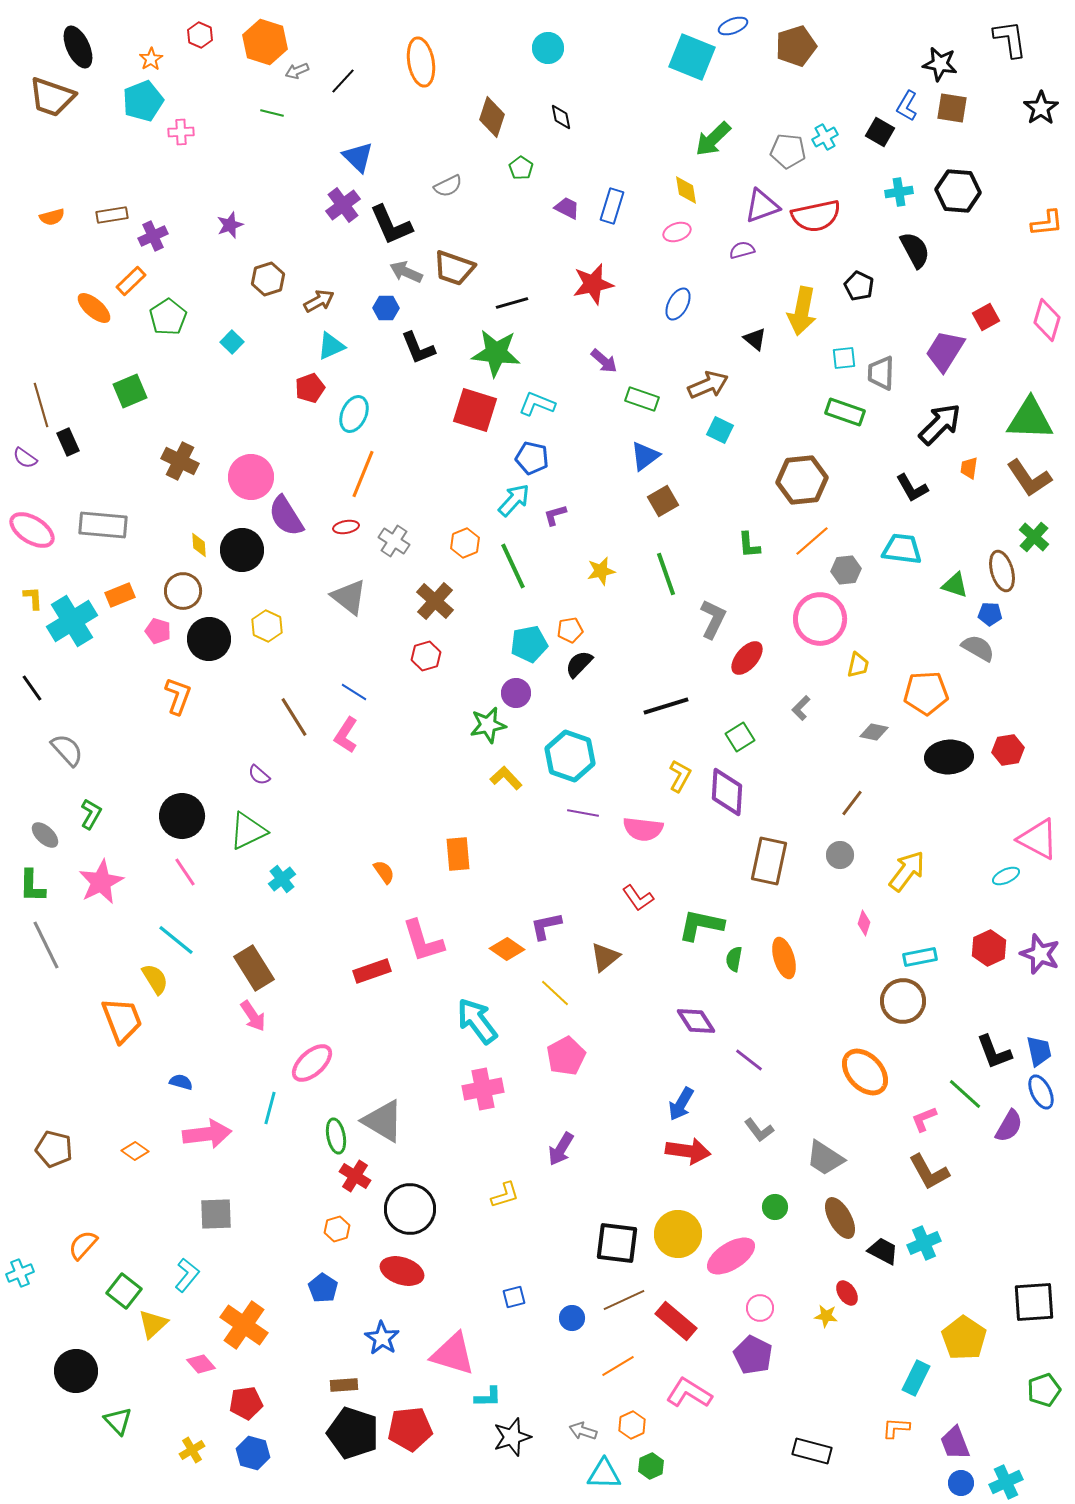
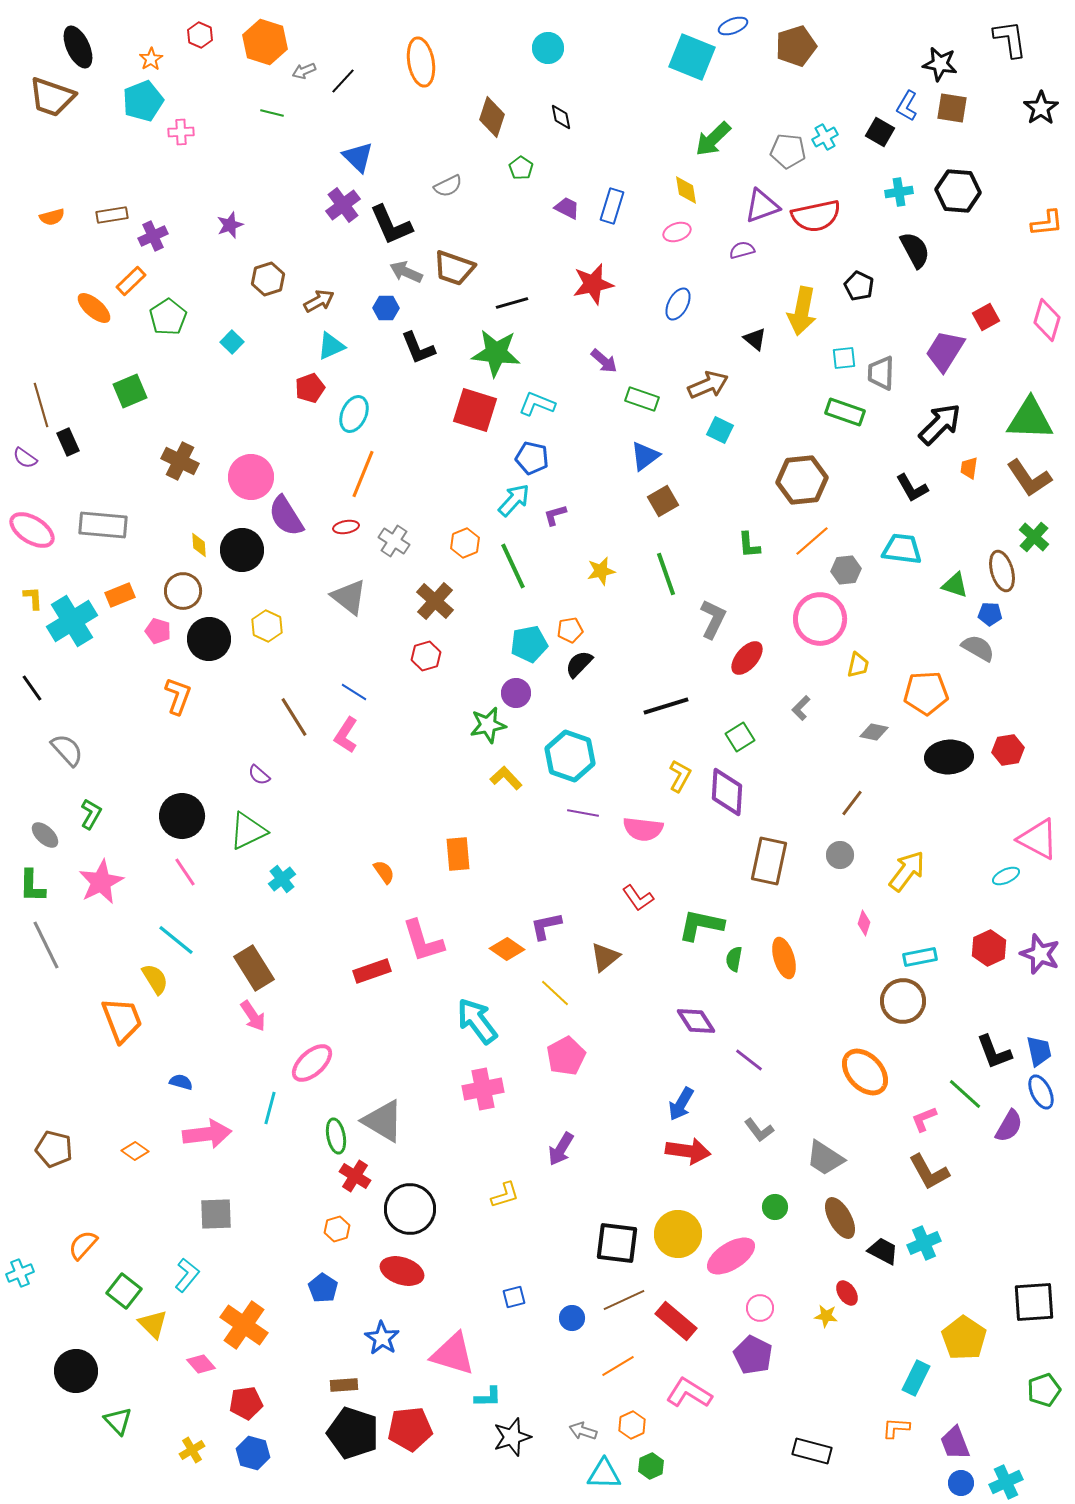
gray arrow at (297, 71): moved 7 px right
yellow triangle at (153, 1324): rotated 32 degrees counterclockwise
